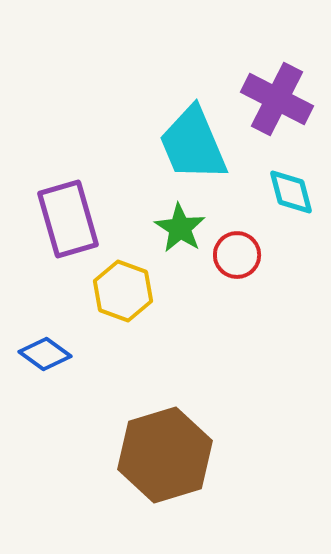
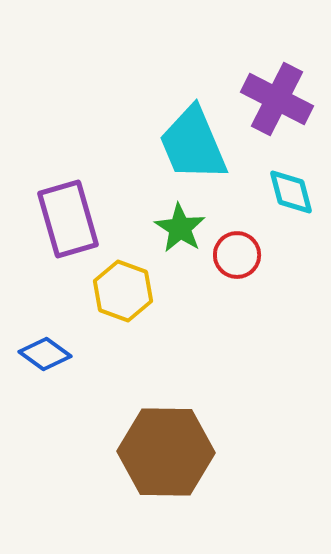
brown hexagon: moved 1 px right, 3 px up; rotated 18 degrees clockwise
